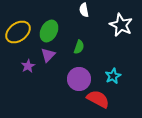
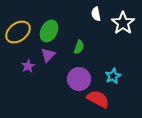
white semicircle: moved 12 px right, 4 px down
white star: moved 2 px right, 2 px up; rotated 10 degrees clockwise
